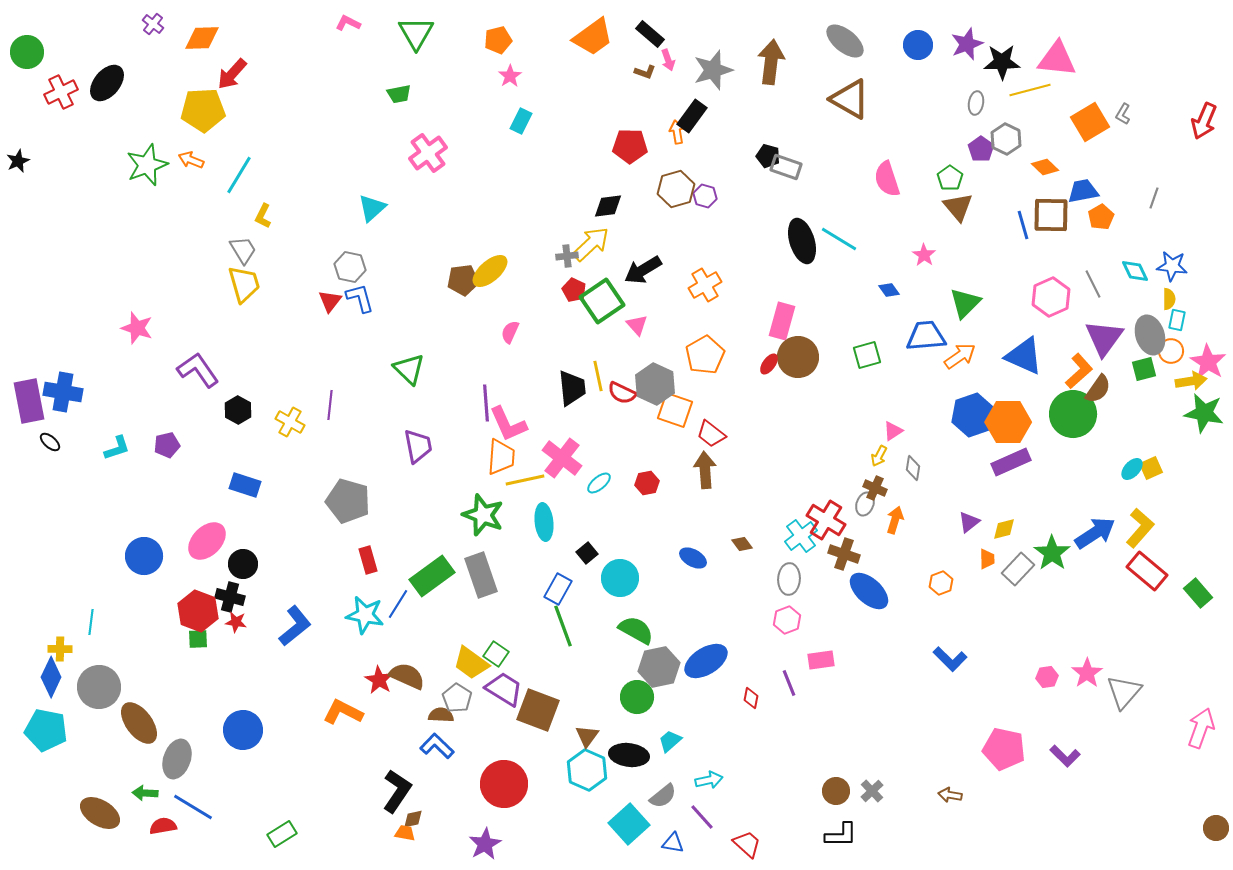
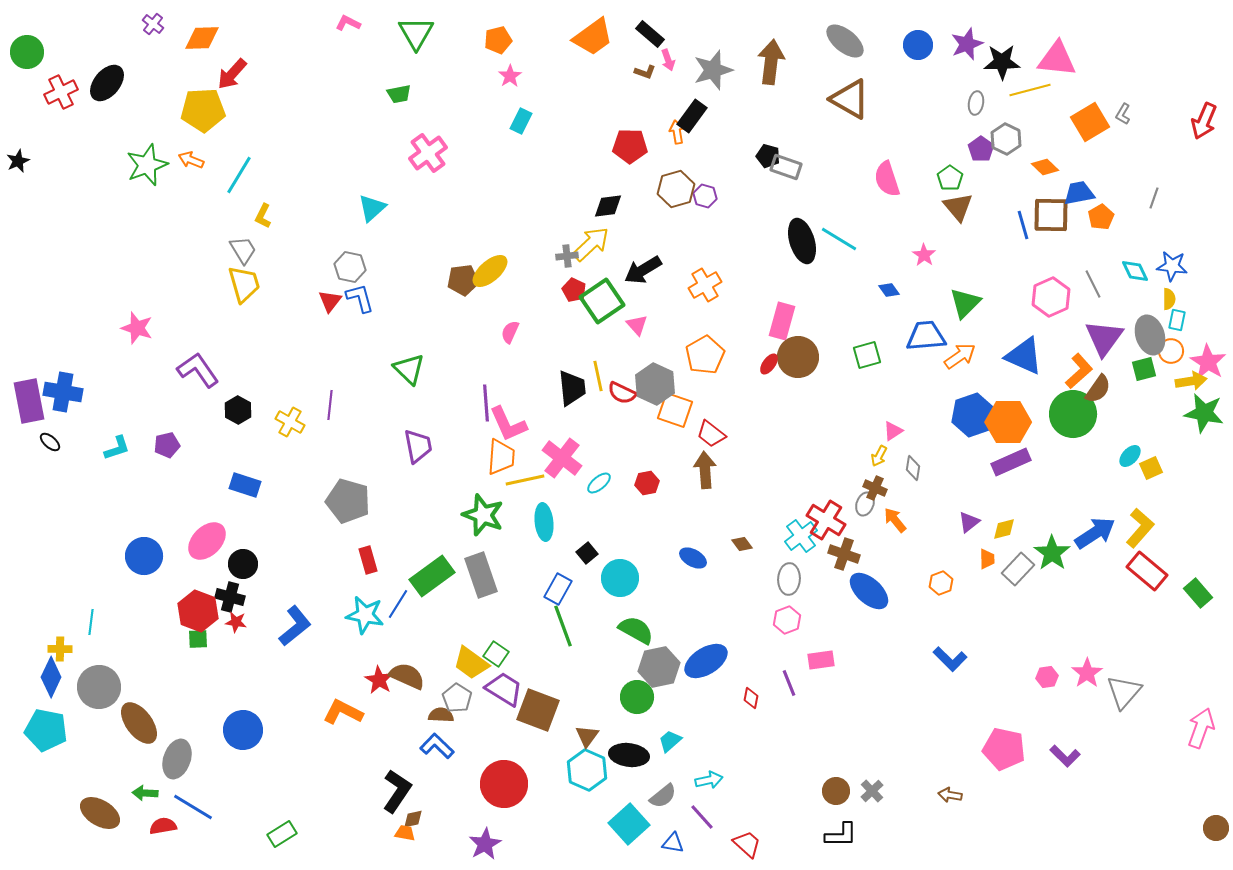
blue trapezoid at (1083, 191): moved 4 px left, 2 px down
cyan ellipse at (1132, 469): moved 2 px left, 13 px up
orange arrow at (895, 520): rotated 56 degrees counterclockwise
